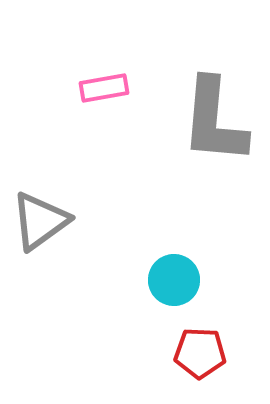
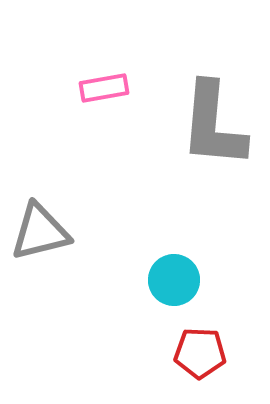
gray L-shape: moved 1 px left, 4 px down
gray triangle: moved 11 px down; rotated 22 degrees clockwise
